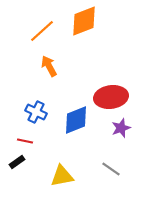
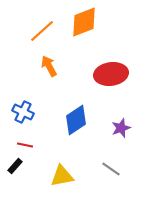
orange diamond: moved 1 px down
red ellipse: moved 23 px up
blue cross: moved 13 px left
blue diamond: rotated 12 degrees counterclockwise
red line: moved 4 px down
black rectangle: moved 2 px left, 4 px down; rotated 14 degrees counterclockwise
